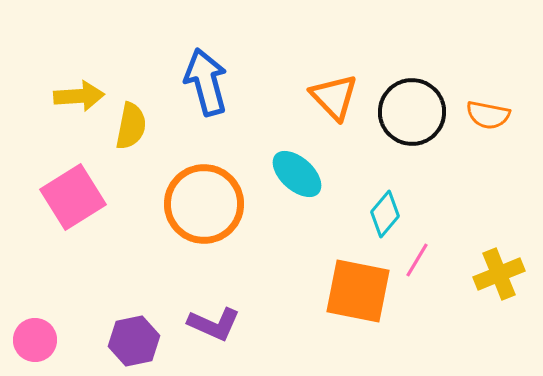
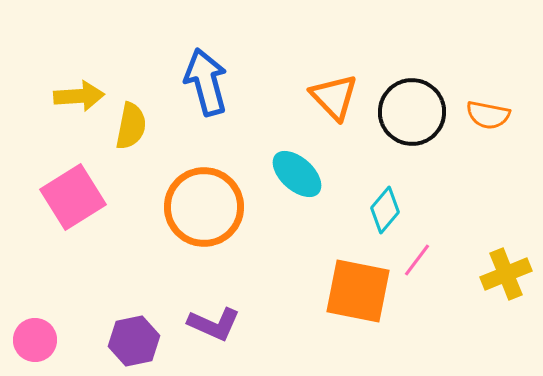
orange circle: moved 3 px down
cyan diamond: moved 4 px up
pink line: rotated 6 degrees clockwise
yellow cross: moved 7 px right
